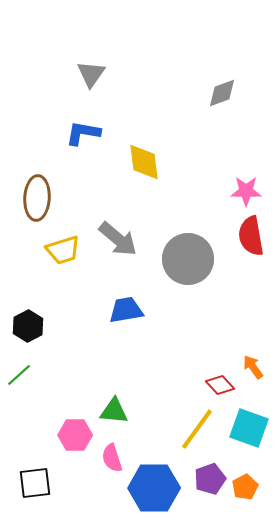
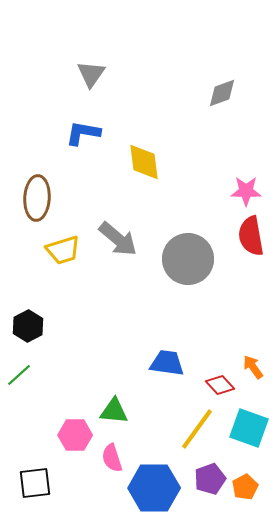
blue trapezoid: moved 41 px right, 53 px down; rotated 18 degrees clockwise
